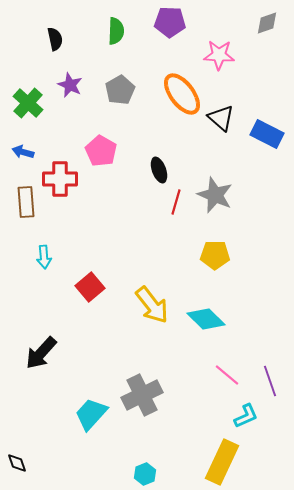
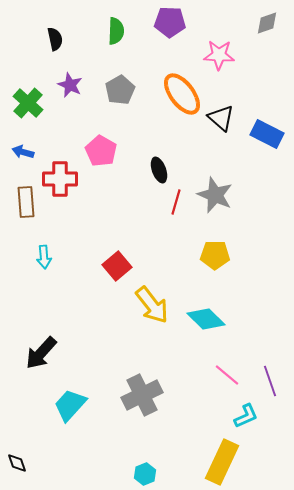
red square: moved 27 px right, 21 px up
cyan trapezoid: moved 21 px left, 9 px up
